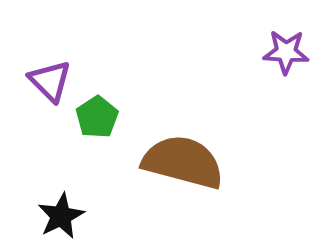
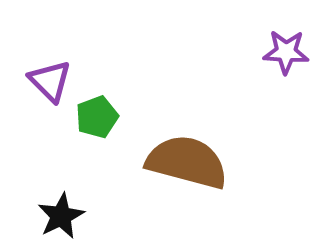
green pentagon: rotated 12 degrees clockwise
brown semicircle: moved 4 px right
